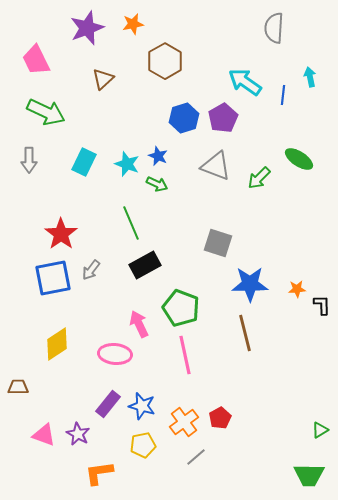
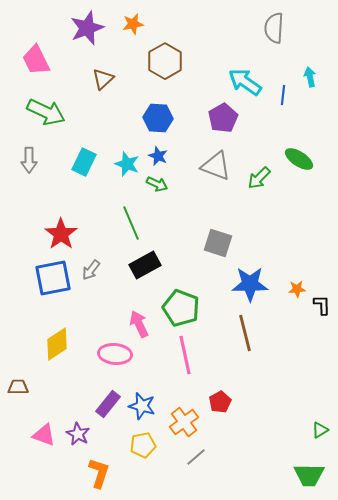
blue hexagon at (184, 118): moved 26 px left; rotated 20 degrees clockwise
red pentagon at (220, 418): moved 16 px up
orange L-shape at (99, 473): rotated 116 degrees clockwise
